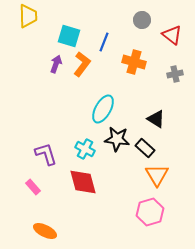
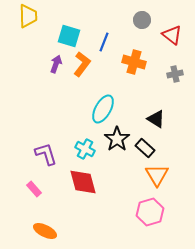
black star: rotated 30 degrees clockwise
pink rectangle: moved 1 px right, 2 px down
